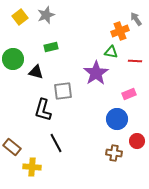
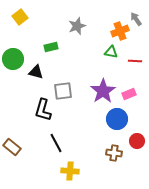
gray star: moved 31 px right, 11 px down
purple star: moved 7 px right, 18 px down
yellow cross: moved 38 px right, 4 px down
